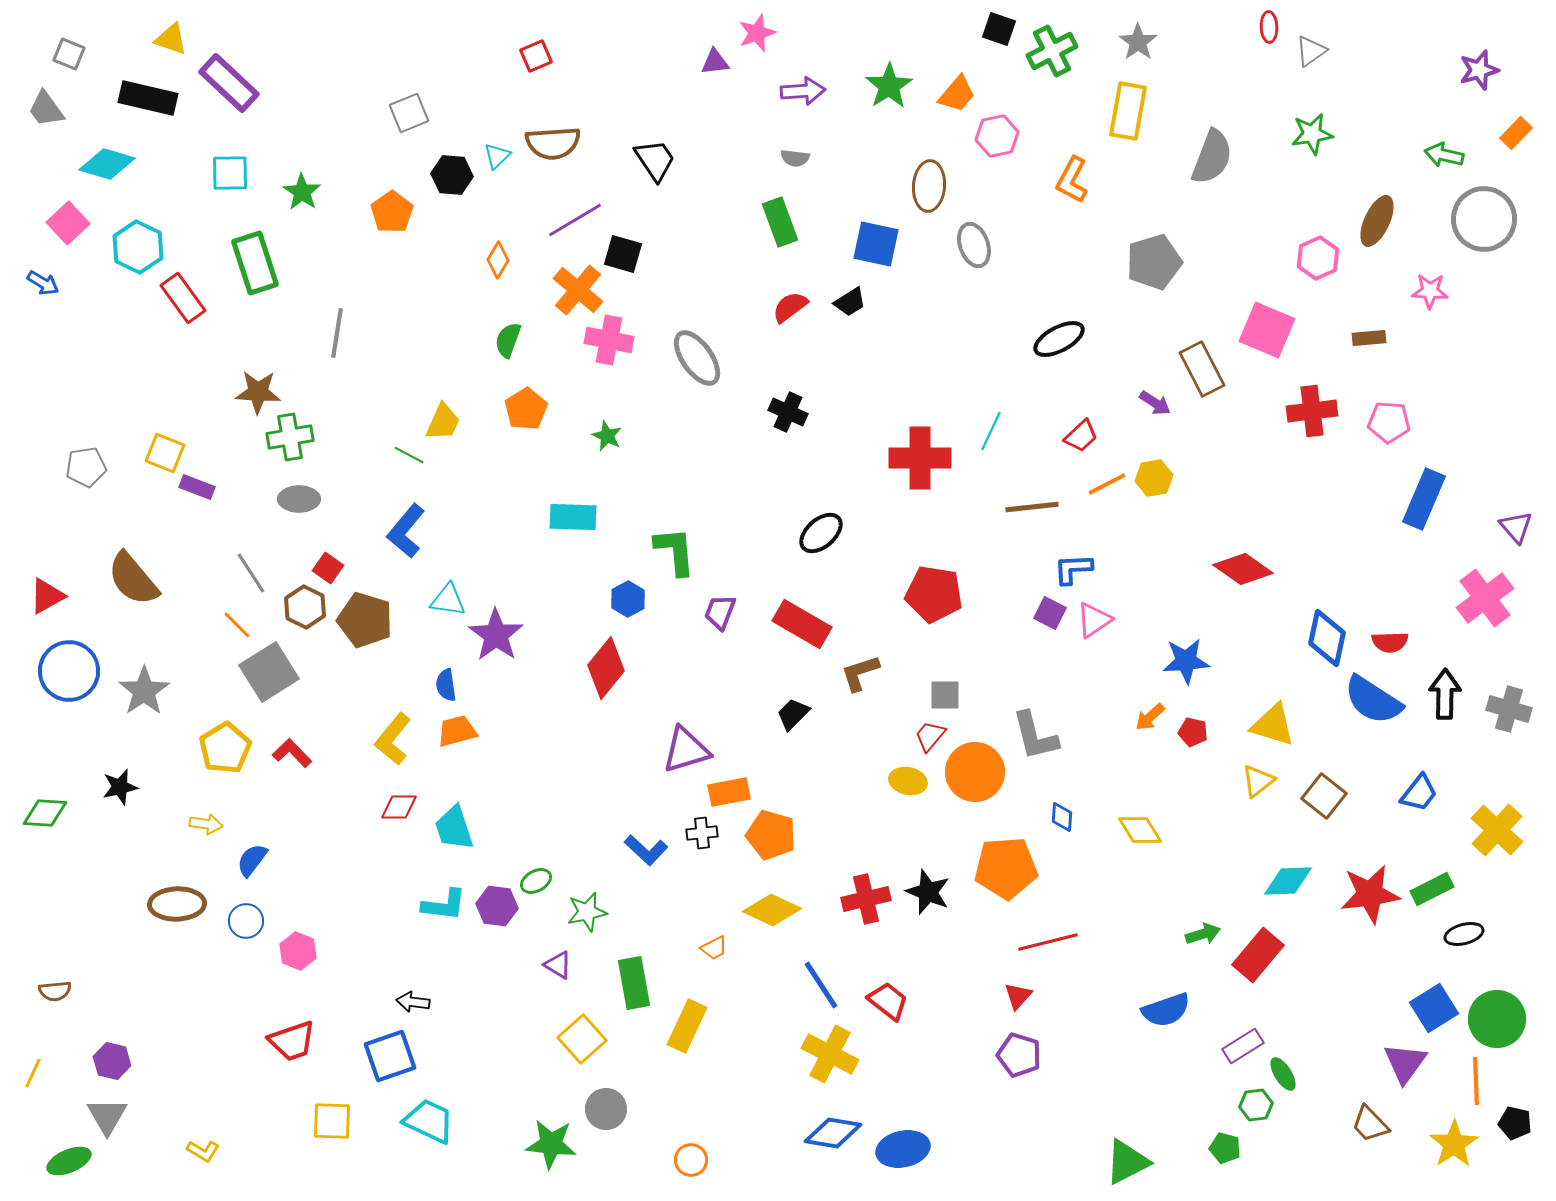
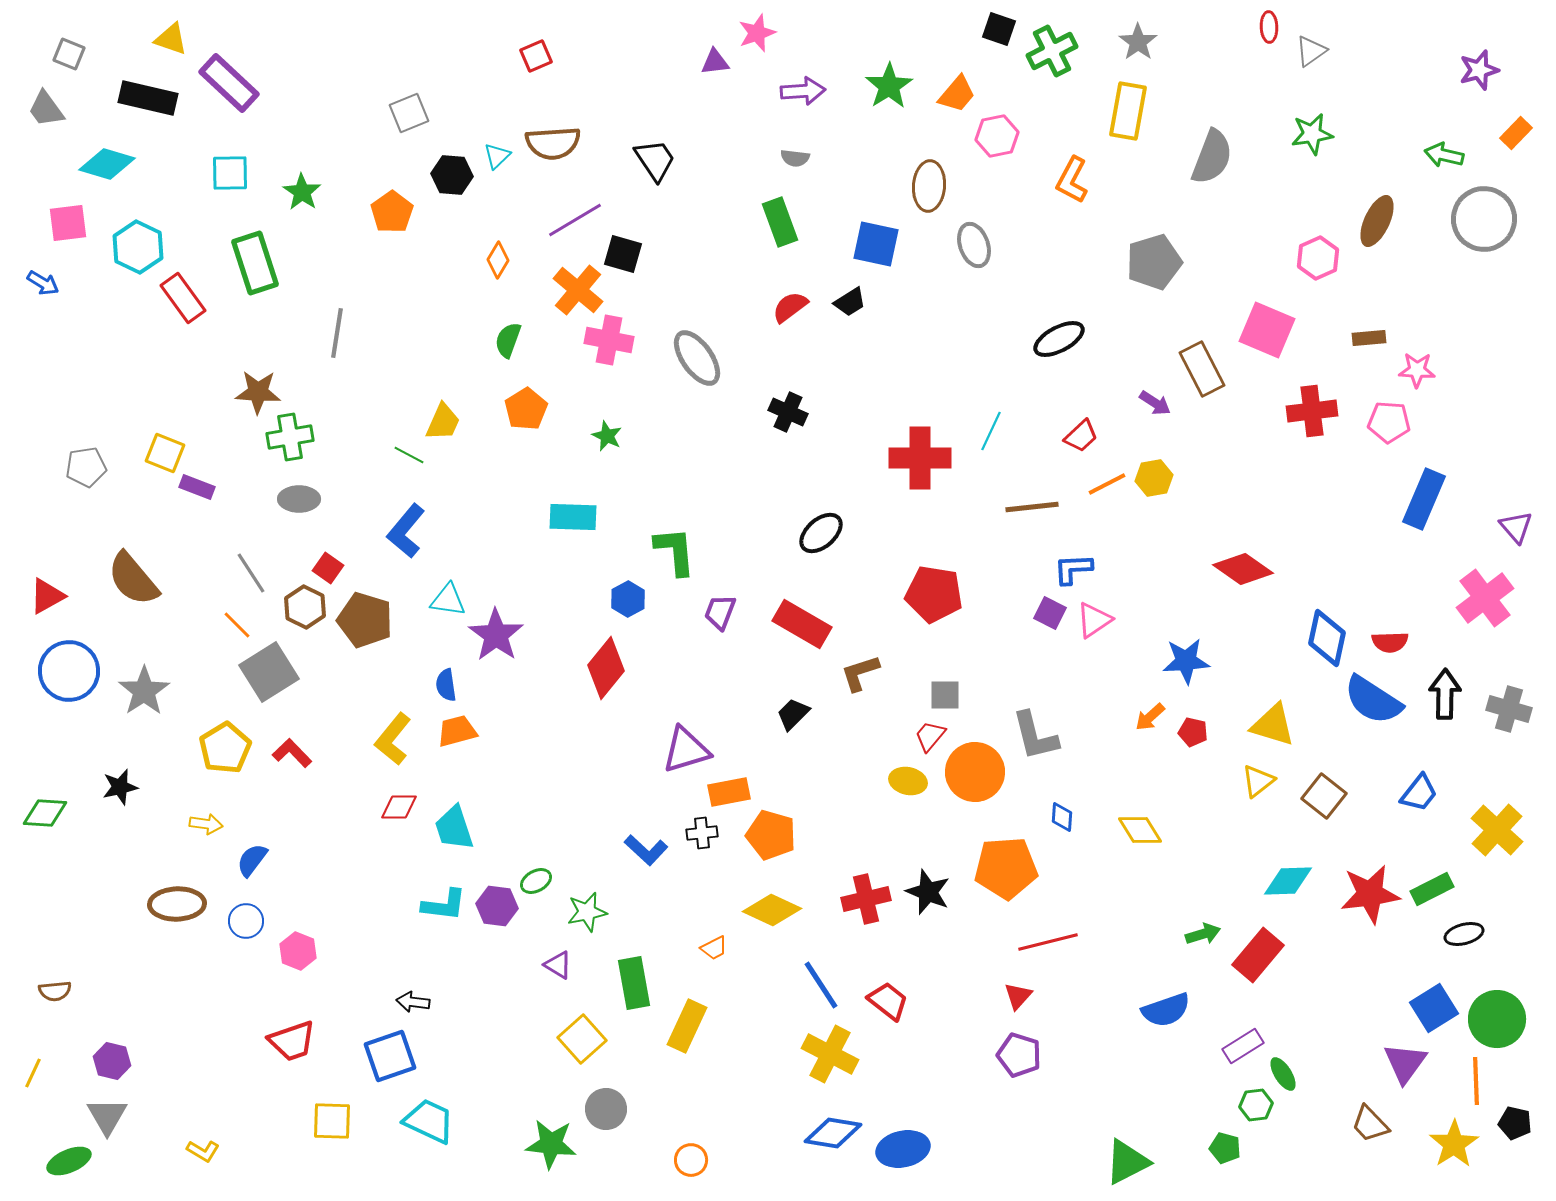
pink square at (68, 223): rotated 36 degrees clockwise
pink star at (1430, 291): moved 13 px left, 79 px down
